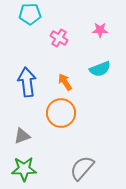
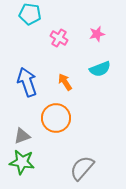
cyan pentagon: rotated 10 degrees clockwise
pink star: moved 3 px left, 4 px down; rotated 14 degrees counterclockwise
blue arrow: rotated 12 degrees counterclockwise
orange circle: moved 5 px left, 5 px down
green star: moved 2 px left, 7 px up; rotated 10 degrees clockwise
